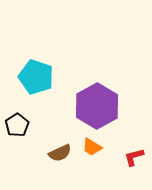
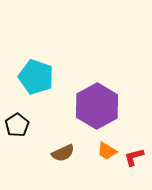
orange trapezoid: moved 15 px right, 4 px down
brown semicircle: moved 3 px right
